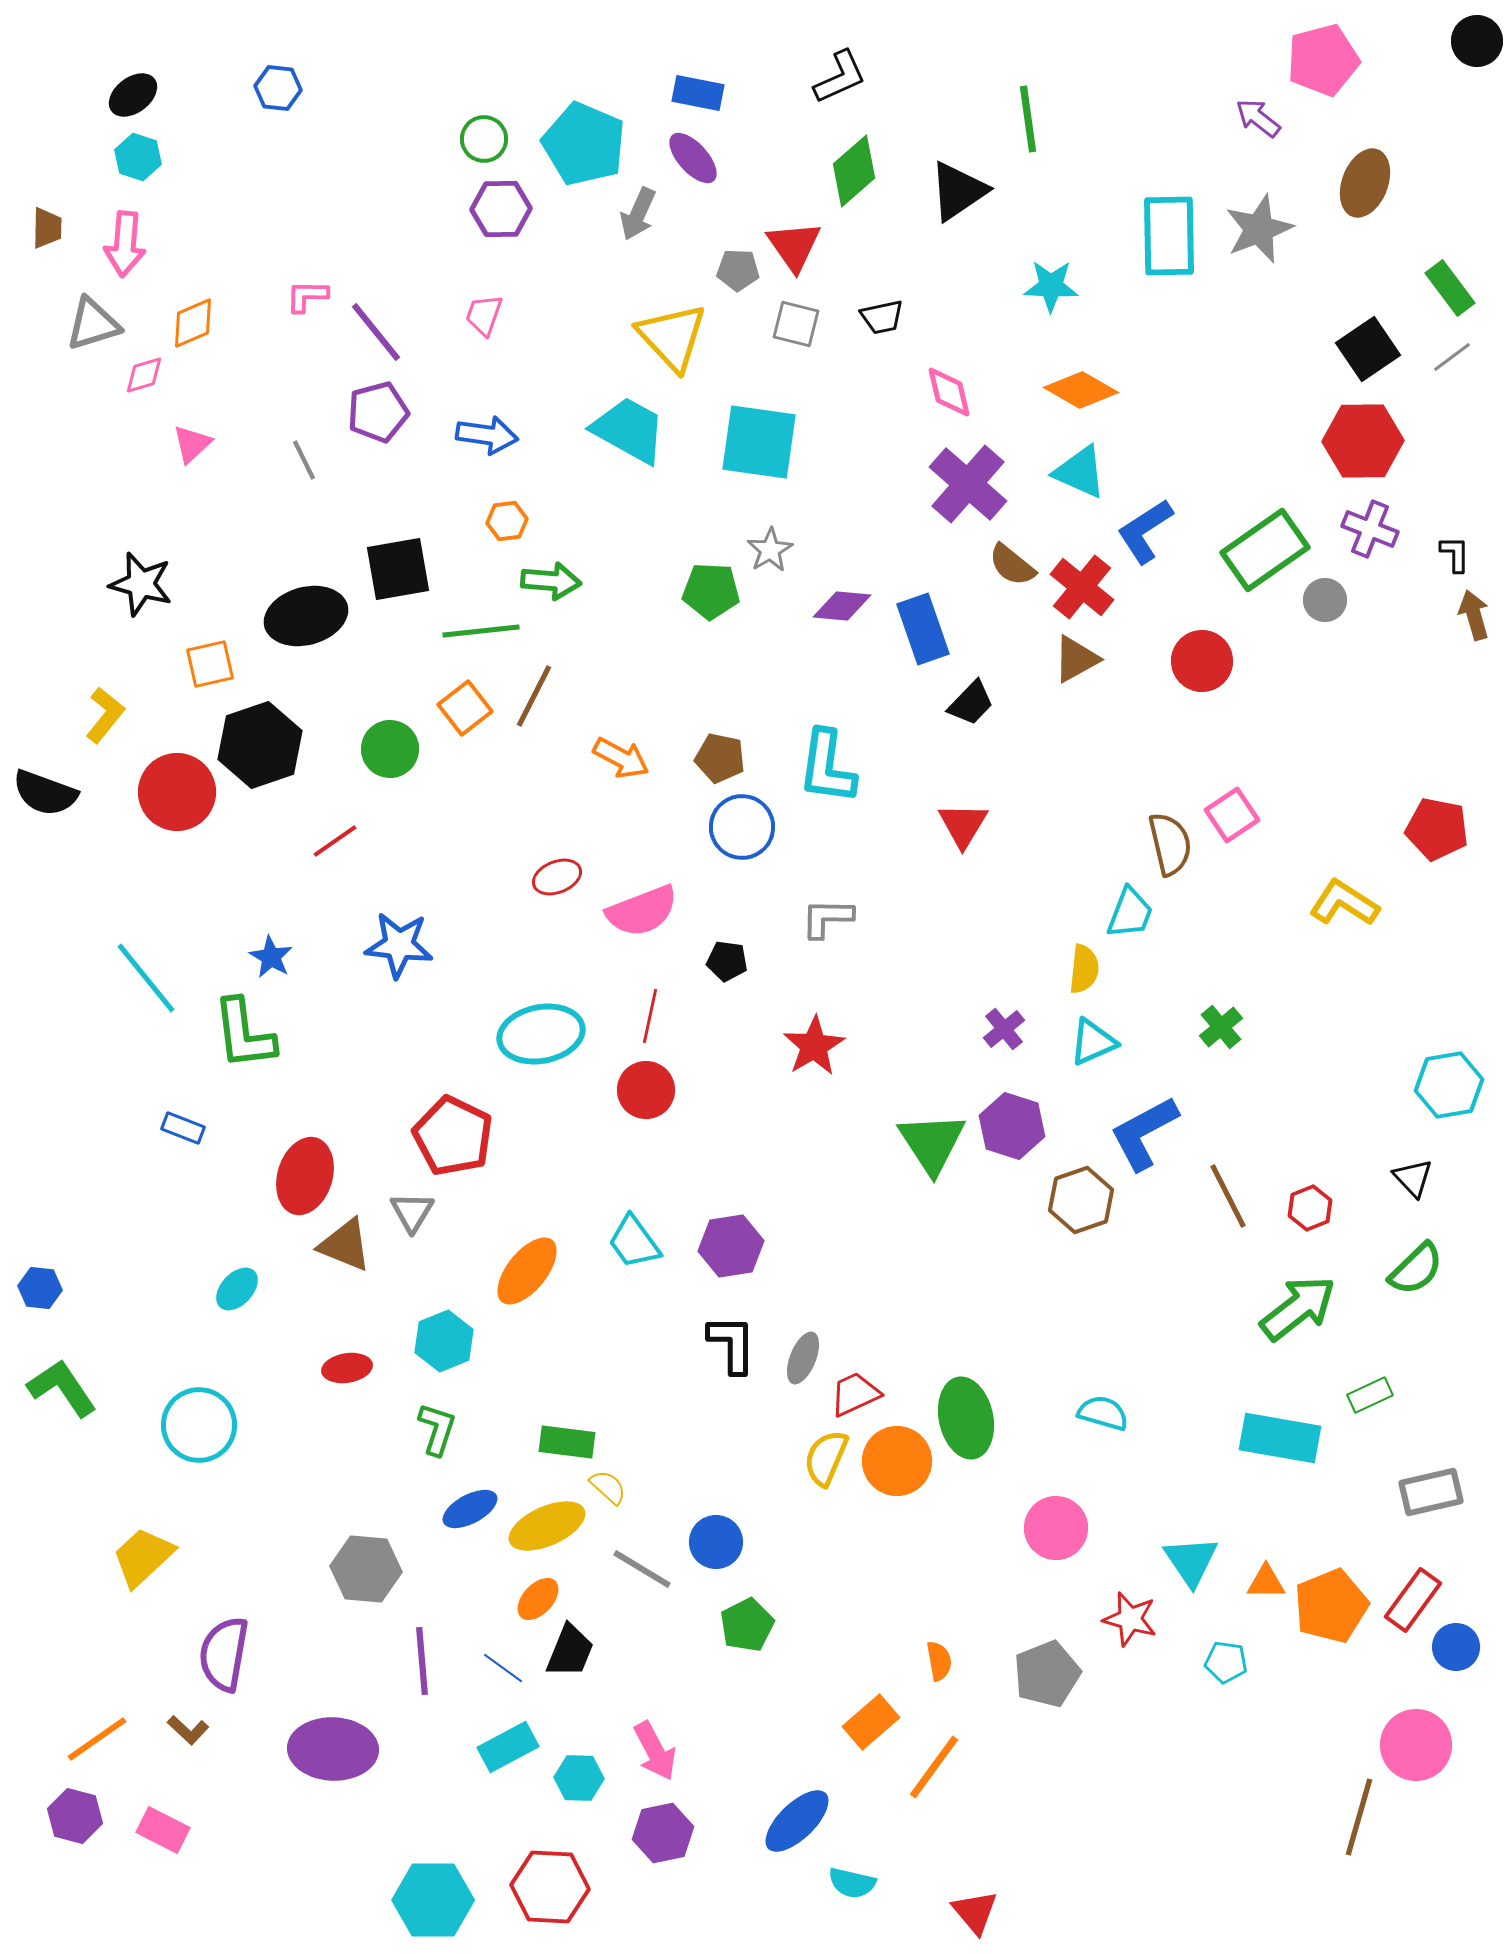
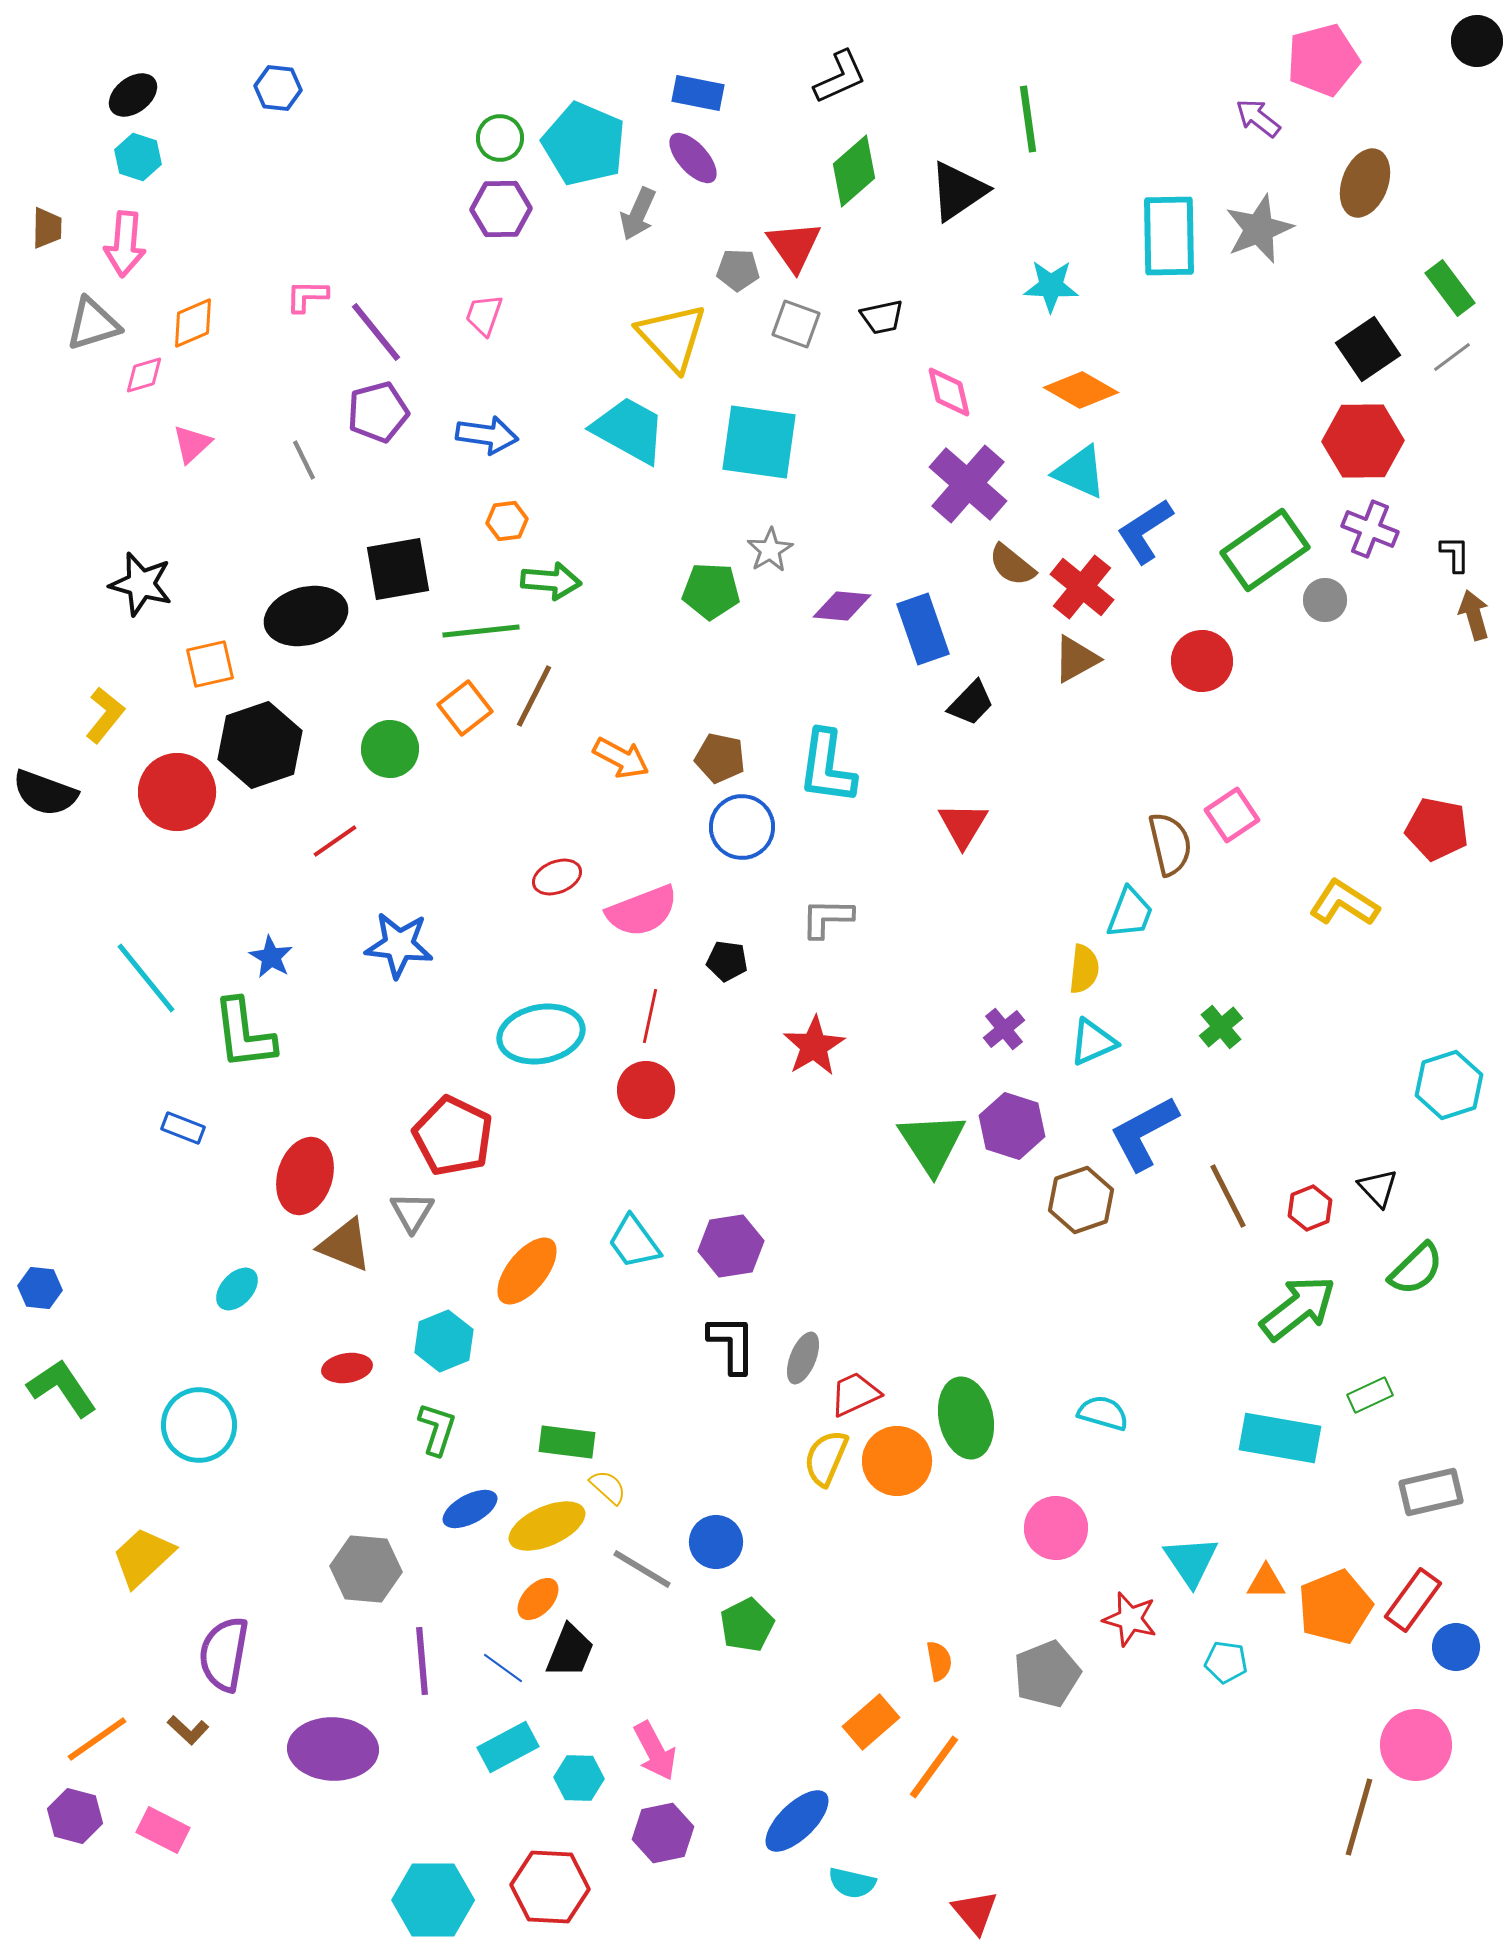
green circle at (484, 139): moved 16 px right, 1 px up
gray square at (796, 324): rotated 6 degrees clockwise
cyan hexagon at (1449, 1085): rotated 8 degrees counterclockwise
black triangle at (1413, 1178): moved 35 px left, 10 px down
orange pentagon at (1331, 1606): moved 4 px right, 1 px down
